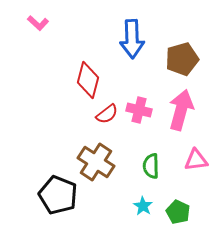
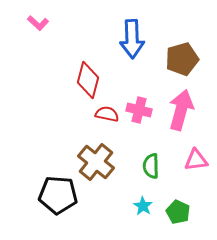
red semicircle: rotated 130 degrees counterclockwise
brown cross: rotated 6 degrees clockwise
black pentagon: rotated 18 degrees counterclockwise
